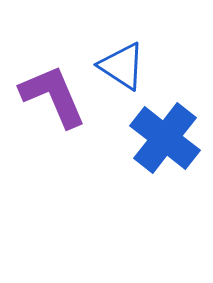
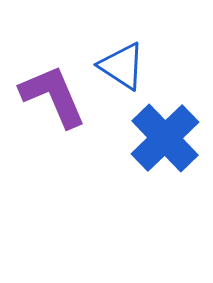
blue cross: rotated 8 degrees clockwise
